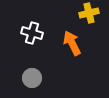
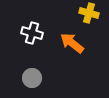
yellow cross: rotated 30 degrees clockwise
orange arrow: rotated 25 degrees counterclockwise
